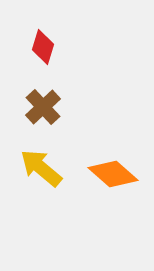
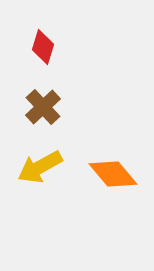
yellow arrow: moved 1 px left, 1 px up; rotated 69 degrees counterclockwise
orange diamond: rotated 9 degrees clockwise
